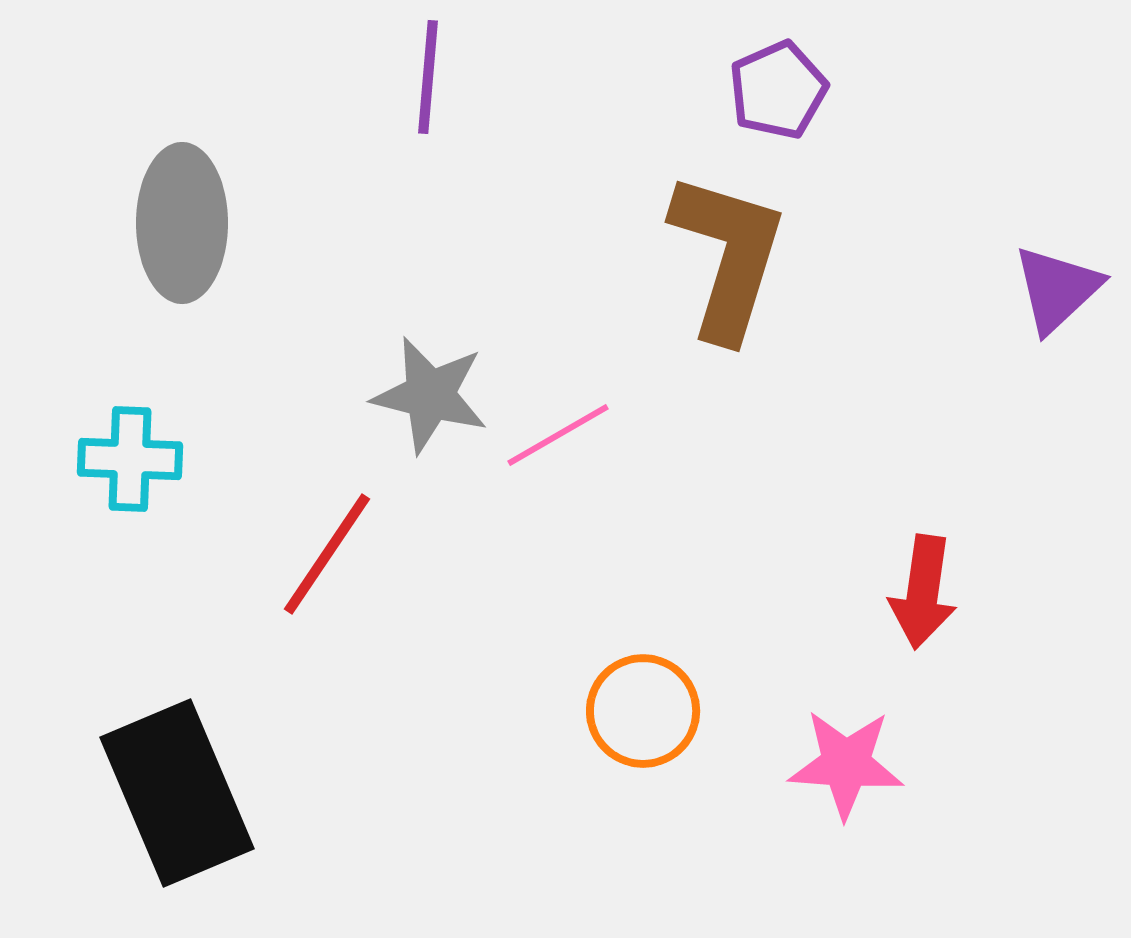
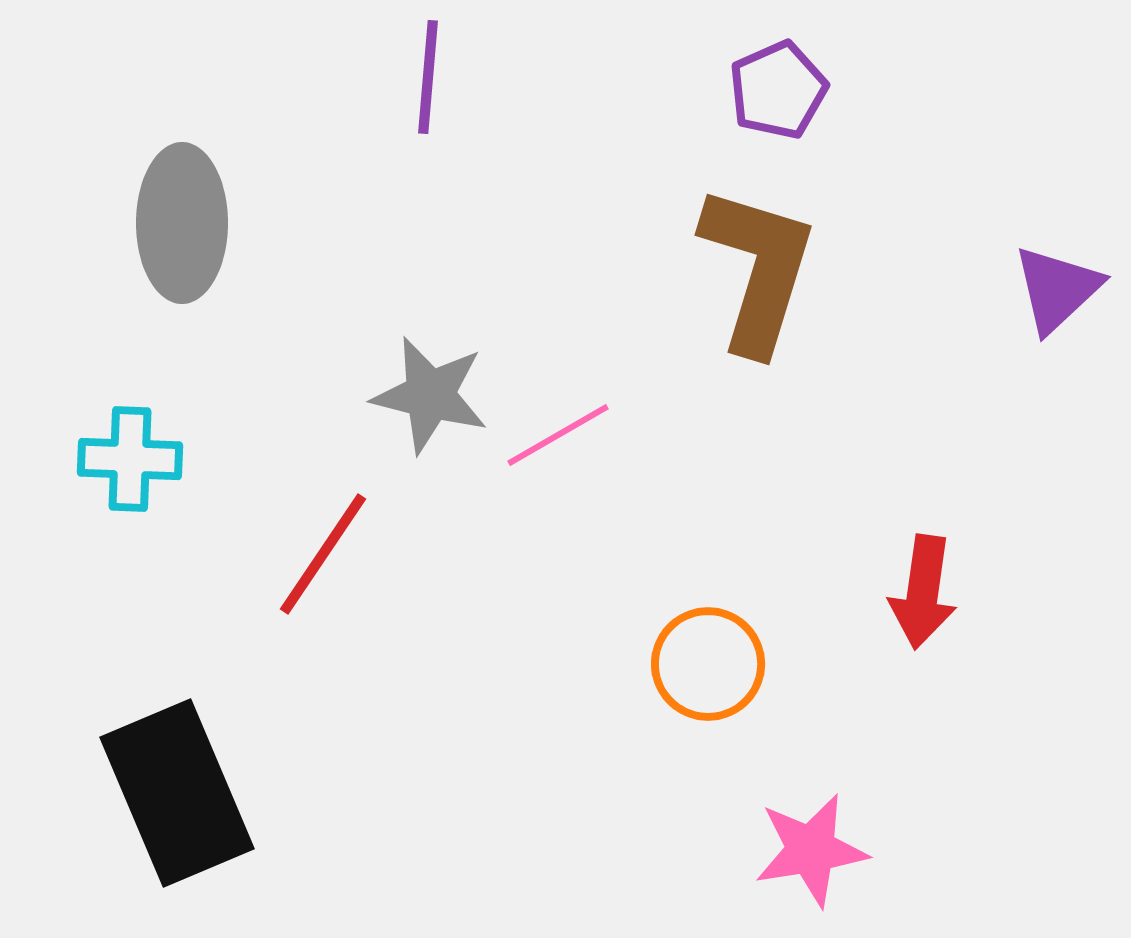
brown L-shape: moved 30 px right, 13 px down
red line: moved 4 px left
orange circle: moved 65 px right, 47 px up
pink star: moved 35 px left, 86 px down; rotated 13 degrees counterclockwise
